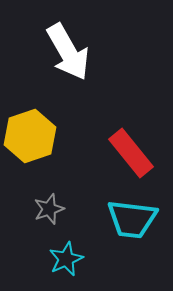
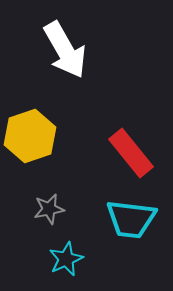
white arrow: moved 3 px left, 2 px up
gray star: rotated 8 degrees clockwise
cyan trapezoid: moved 1 px left
